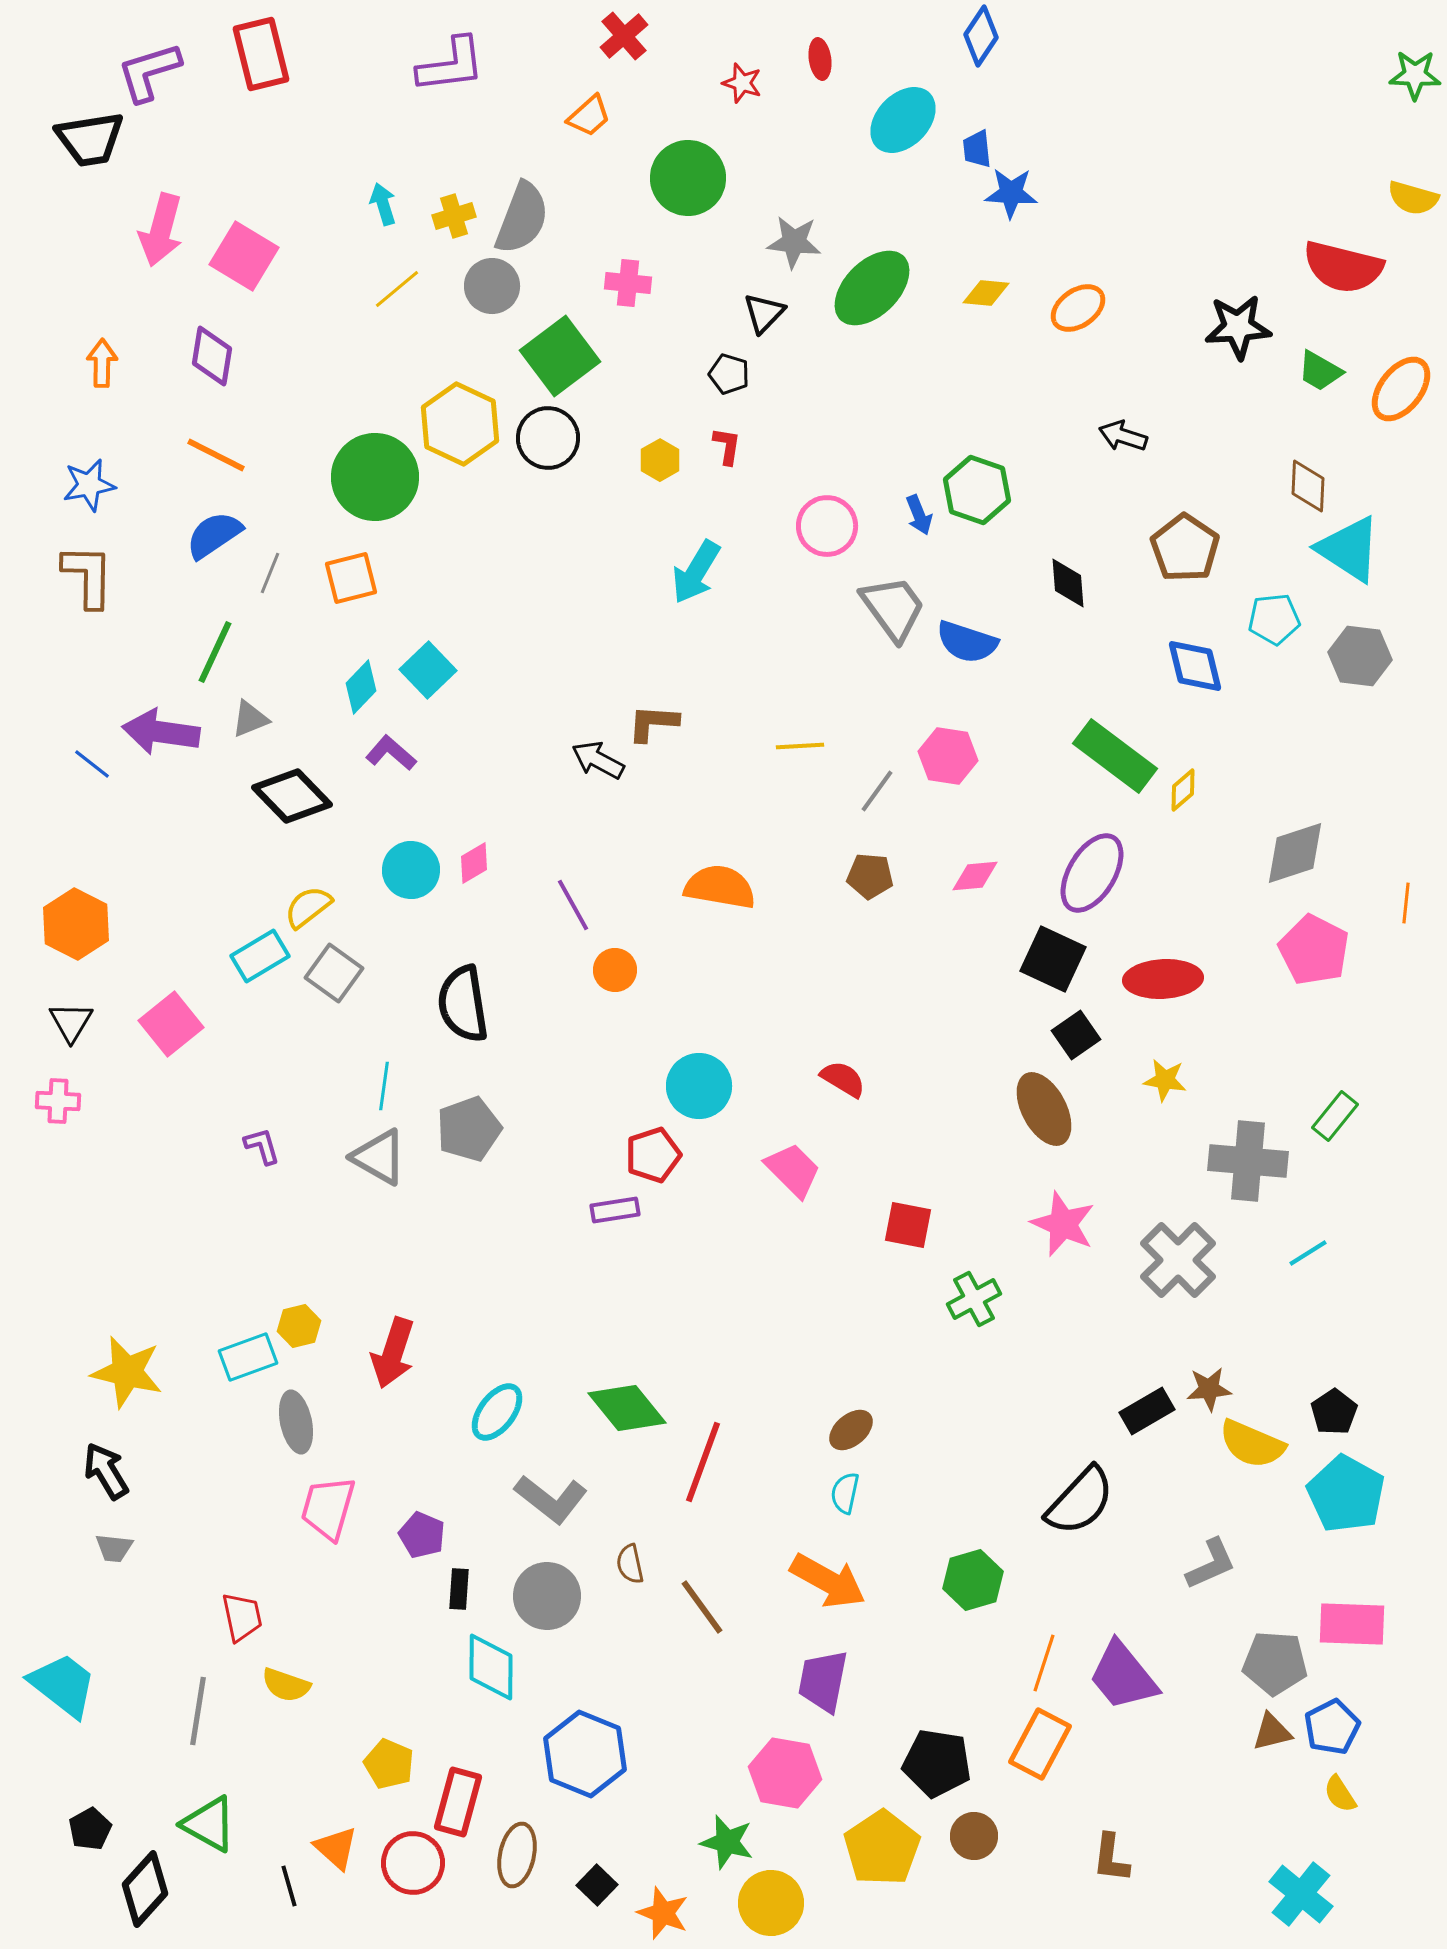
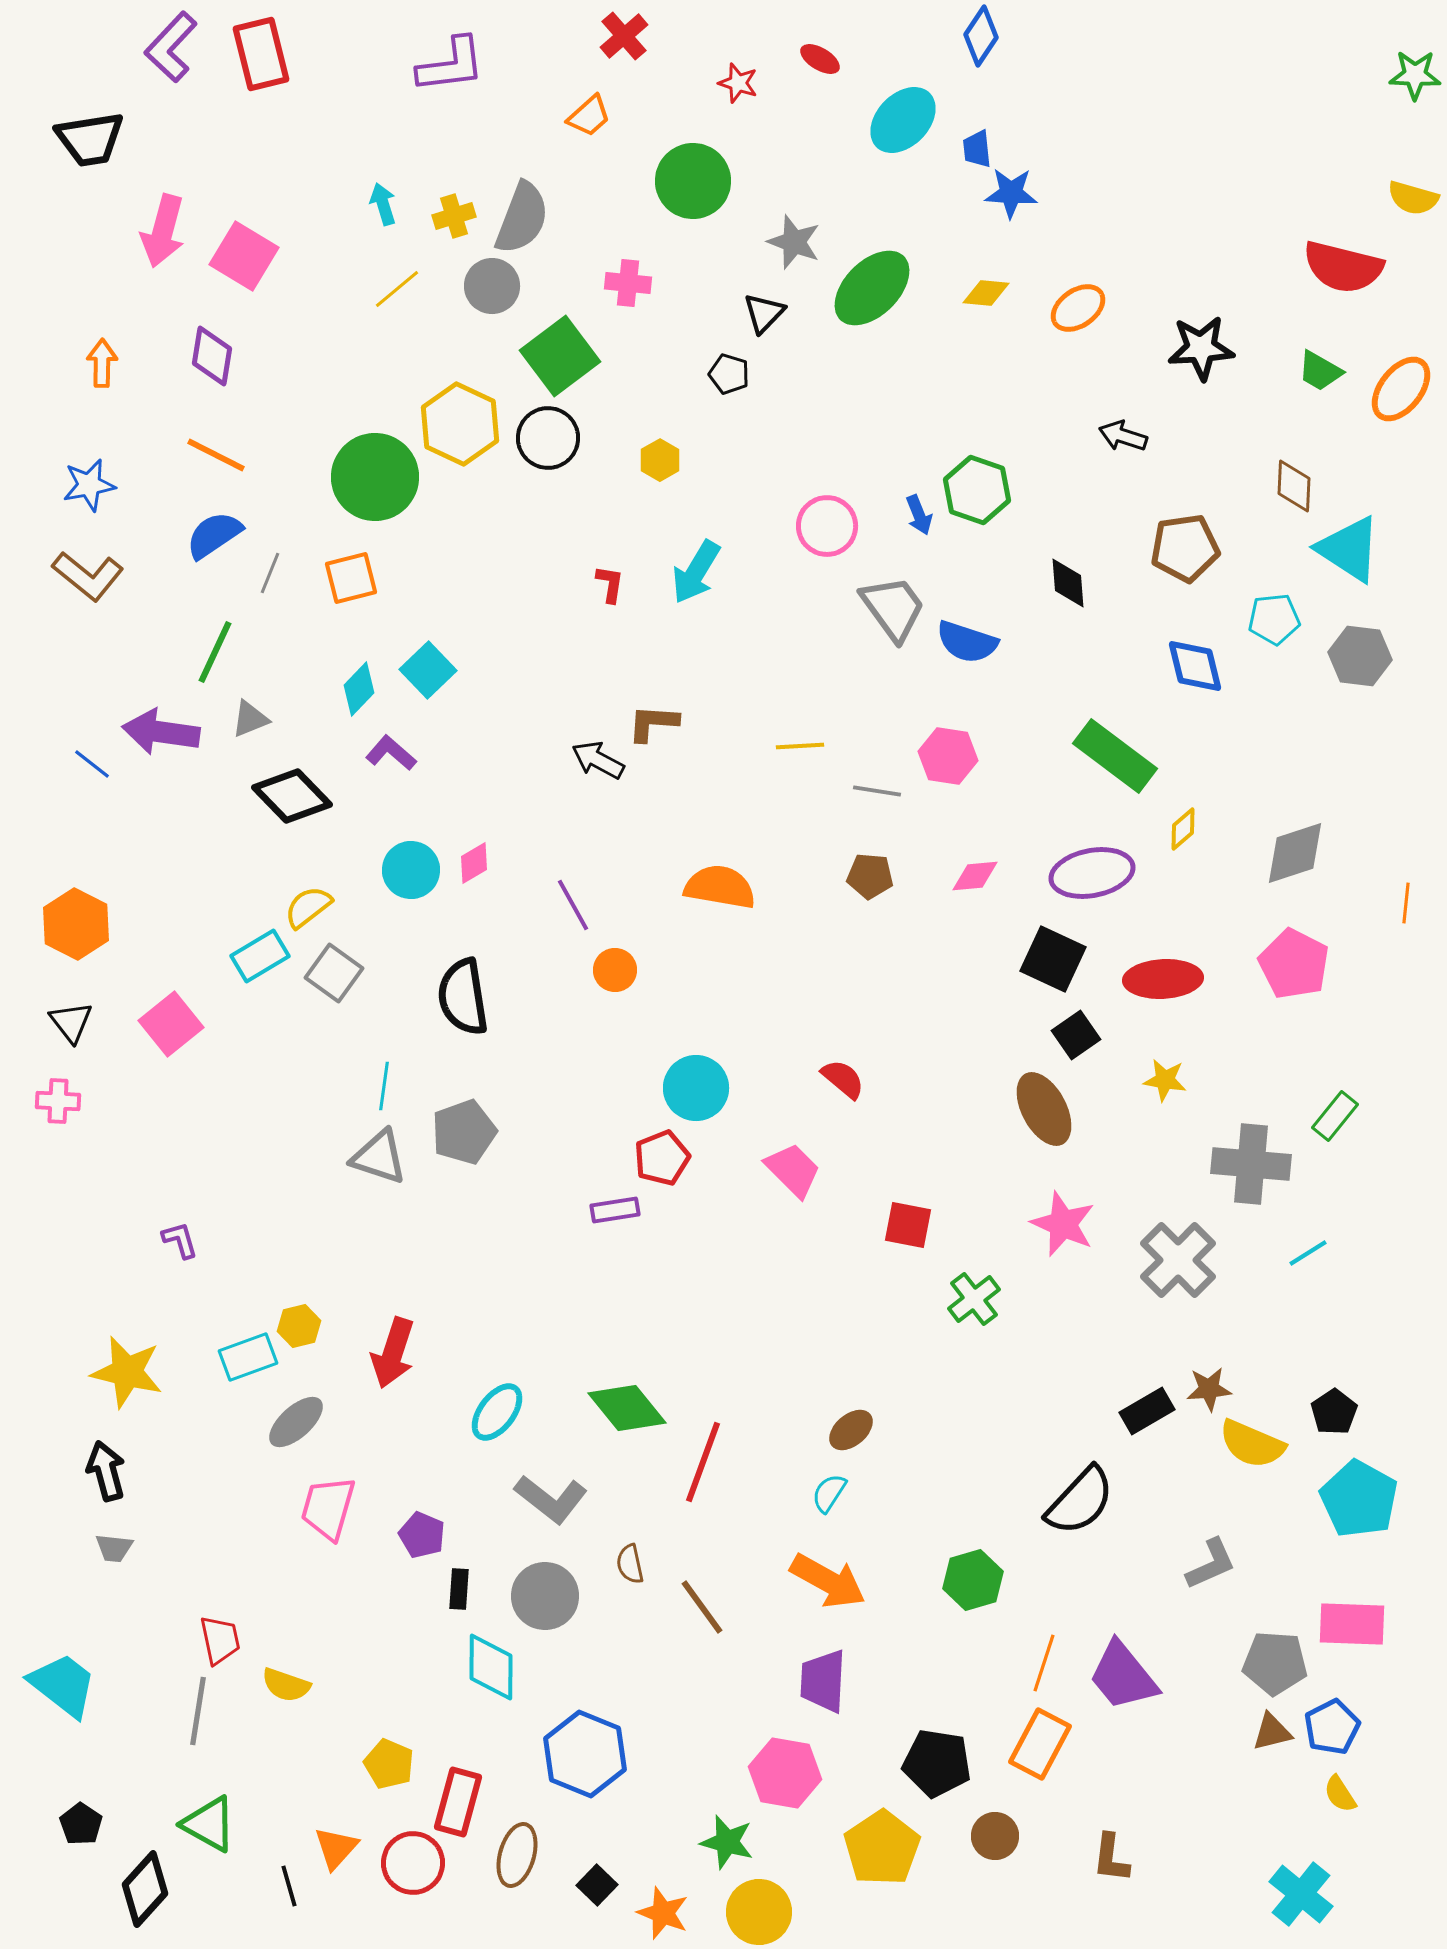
red ellipse at (820, 59): rotated 51 degrees counterclockwise
purple L-shape at (149, 72): moved 22 px right, 25 px up; rotated 30 degrees counterclockwise
red star at (742, 83): moved 4 px left
green circle at (688, 178): moved 5 px right, 3 px down
pink arrow at (161, 230): moved 2 px right, 1 px down
gray star at (794, 242): rotated 14 degrees clockwise
black star at (1238, 327): moved 37 px left, 21 px down
red L-shape at (727, 446): moved 117 px left, 138 px down
brown diamond at (1308, 486): moved 14 px left
brown pentagon at (1185, 548): rotated 30 degrees clockwise
brown L-shape at (88, 576): rotated 128 degrees clockwise
cyan diamond at (361, 687): moved 2 px left, 2 px down
yellow diamond at (1183, 790): moved 39 px down
gray line at (877, 791): rotated 63 degrees clockwise
purple ellipse at (1092, 873): rotated 48 degrees clockwise
pink pentagon at (1314, 950): moved 20 px left, 14 px down
black semicircle at (463, 1004): moved 7 px up
black triangle at (71, 1022): rotated 9 degrees counterclockwise
red semicircle at (843, 1079): rotated 9 degrees clockwise
cyan circle at (699, 1086): moved 3 px left, 2 px down
gray pentagon at (469, 1129): moved 5 px left, 3 px down
purple L-shape at (262, 1146): moved 82 px left, 94 px down
red pentagon at (653, 1155): moved 9 px right, 3 px down; rotated 4 degrees counterclockwise
gray triangle at (379, 1157): rotated 12 degrees counterclockwise
gray cross at (1248, 1161): moved 3 px right, 3 px down
green cross at (974, 1299): rotated 10 degrees counterclockwise
gray ellipse at (296, 1422): rotated 60 degrees clockwise
black arrow at (106, 1471): rotated 16 degrees clockwise
cyan semicircle at (845, 1493): moved 16 px left; rotated 21 degrees clockwise
cyan pentagon at (1346, 1494): moved 13 px right, 5 px down
gray circle at (547, 1596): moved 2 px left
red trapezoid at (242, 1617): moved 22 px left, 23 px down
purple trapezoid at (823, 1681): rotated 8 degrees counterclockwise
black pentagon at (90, 1829): moved 9 px left, 5 px up; rotated 9 degrees counterclockwise
brown circle at (974, 1836): moved 21 px right
orange triangle at (336, 1848): rotated 30 degrees clockwise
brown ellipse at (517, 1855): rotated 4 degrees clockwise
yellow circle at (771, 1903): moved 12 px left, 9 px down
